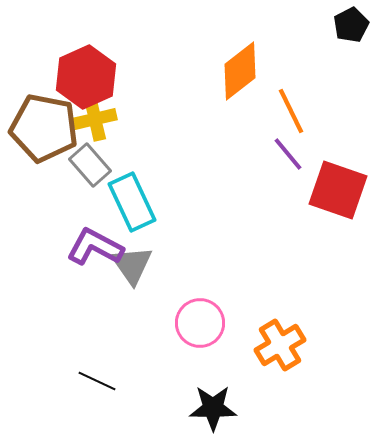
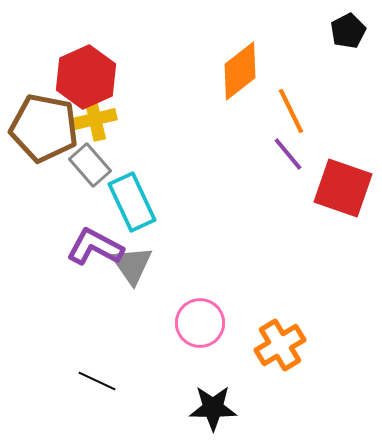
black pentagon: moved 3 px left, 6 px down
red square: moved 5 px right, 2 px up
